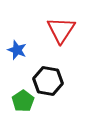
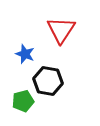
blue star: moved 8 px right, 4 px down
green pentagon: rotated 20 degrees clockwise
